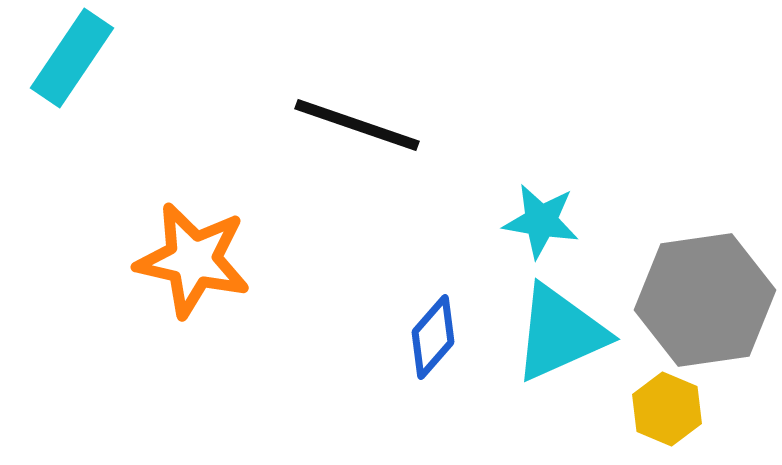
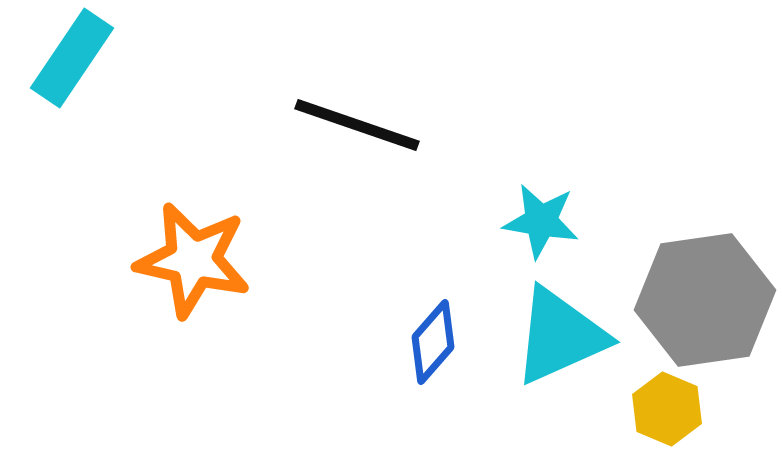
cyan triangle: moved 3 px down
blue diamond: moved 5 px down
